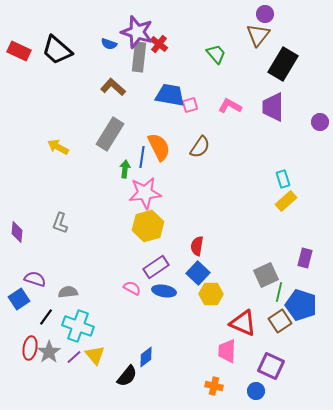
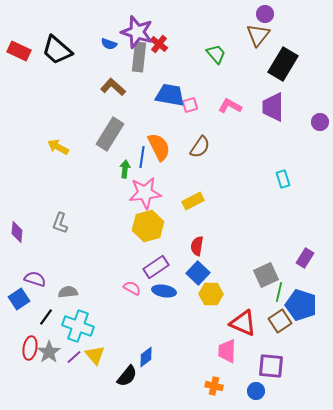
yellow rectangle at (286, 201): moved 93 px left; rotated 15 degrees clockwise
purple rectangle at (305, 258): rotated 18 degrees clockwise
purple square at (271, 366): rotated 20 degrees counterclockwise
